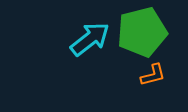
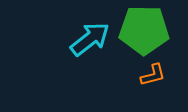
green pentagon: moved 2 px right, 2 px up; rotated 15 degrees clockwise
